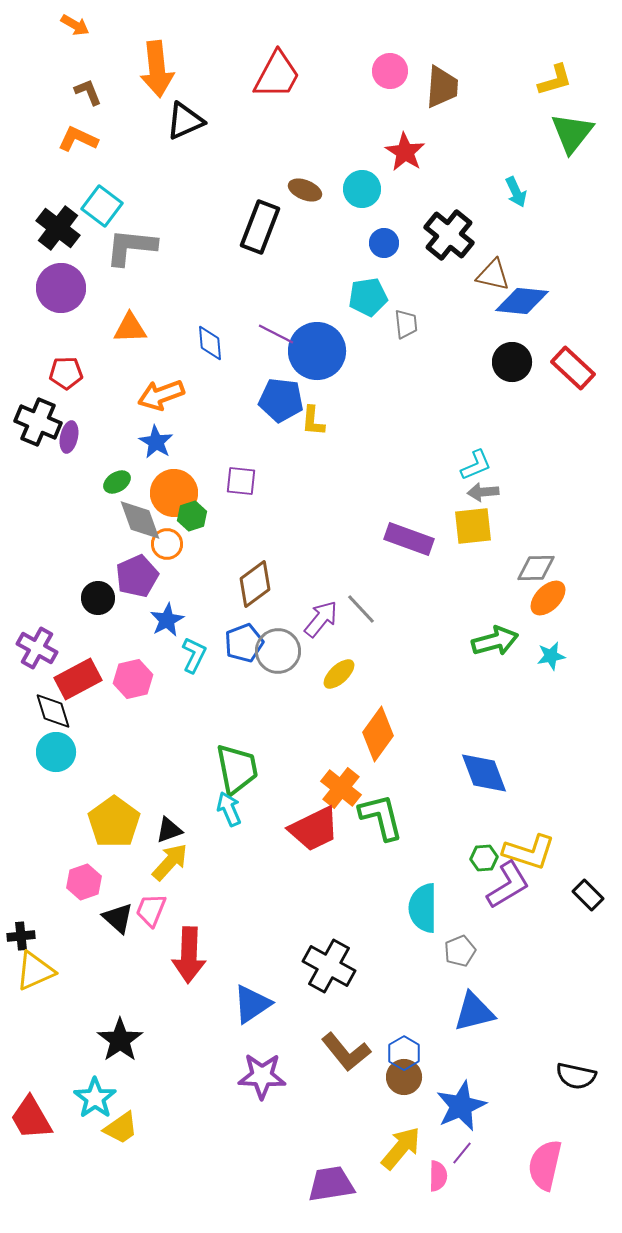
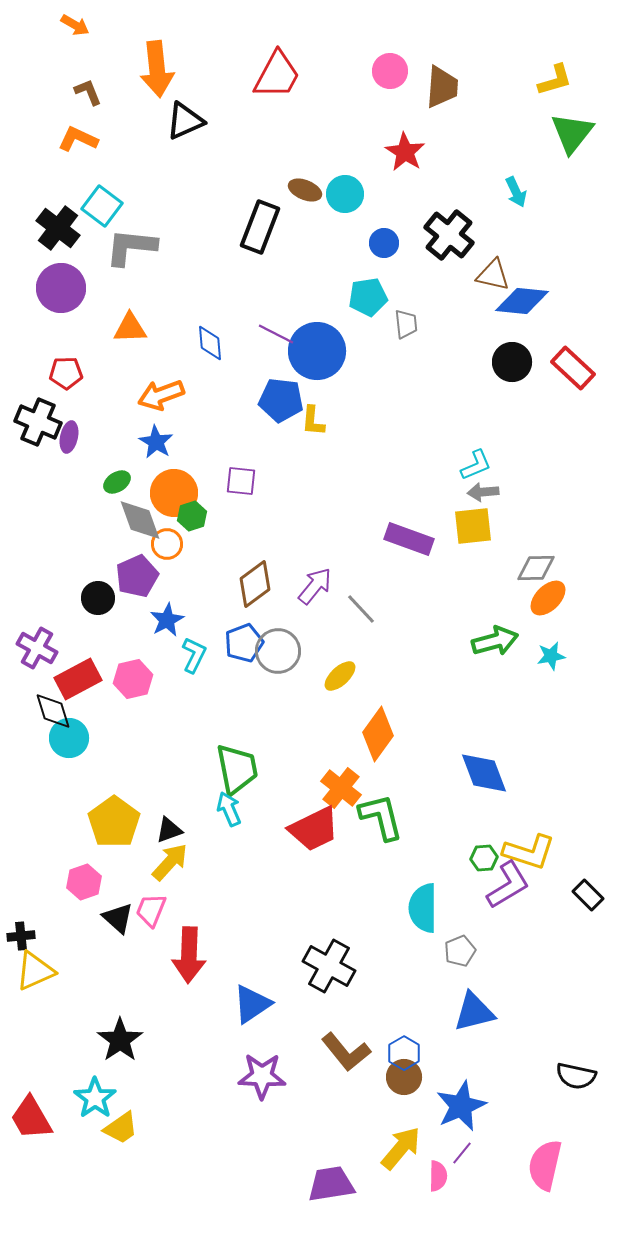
cyan circle at (362, 189): moved 17 px left, 5 px down
purple arrow at (321, 619): moved 6 px left, 33 px up
yellow ellipse at (339, 674): moved 1 px right, 2 px down
cyan circle at (56, 752): moved 13 px right, 14 px up
